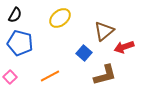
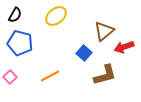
yellow ellipse: moved 4 px left, 2 px up
